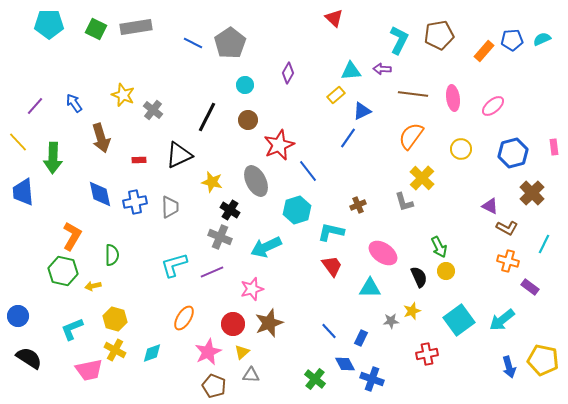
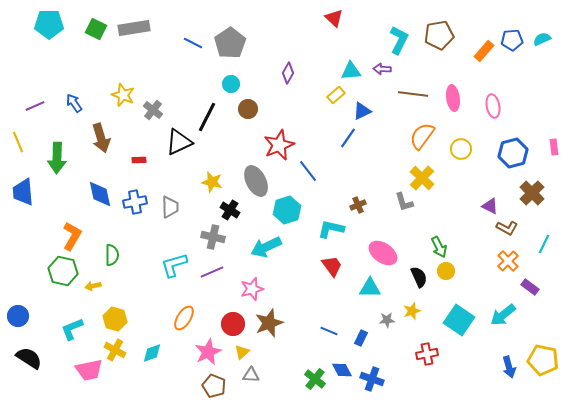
gray rectangle at (136, 27): moved 2 px left, 1 px down
cyan circle at (245, 85): moved 14 px left, 1 px up
purple line at (35, 106): rotated 24 degrees clockwise
pink ellipse at (493, 106): rotated 60 degrees counterclockwise
brown circle at (248, 120): moved 11 px up
orange semicircle at (411, 136): moved 11 px right
yellow line at (18, 142): rotated 20 degrees clockwise
black triangle at (179, 155): moved 13 px up
green arrow at (53, 158): moved 4 px right
cyan hexagon at (297, 210): moved 10 px left
cyan L-shape at (331, 232): moved 3 px up
gray cross at (220, 237): moved 7 px left; rotated 10 degrees counterclockwise
orange cross at (508, 261): rotated 30 degrees clockwise
cyan square at (459, 320): rotated 20 degrees counterclockwise
cyan arrow at (502, 320): moved 1 px right, 5 px up
gray star at (391, 321): moved 4 px left, 1 px up
blue line at (329, 331): rotated 24 degrees counterclockwise
blue diamond at (345, 364): moved 3 px left, 6 px down
